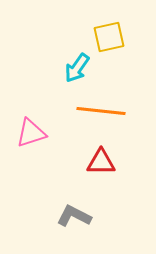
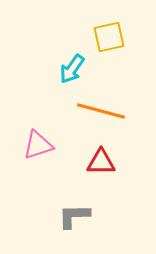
cyan arrow: moved 5 px left, 1 px down
orange line: rotated 9 degrees clockwise
pink triangle: moved 7 px right, 12 px down
gray L-shape: rotated 28 degrees counterclockwise
